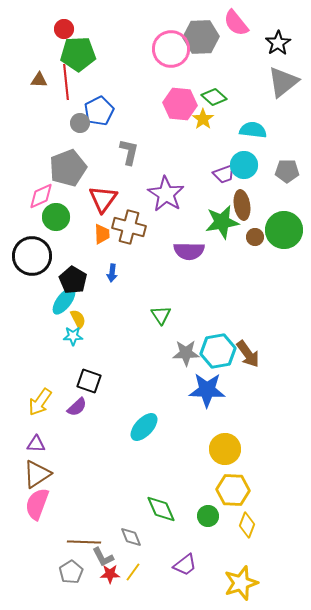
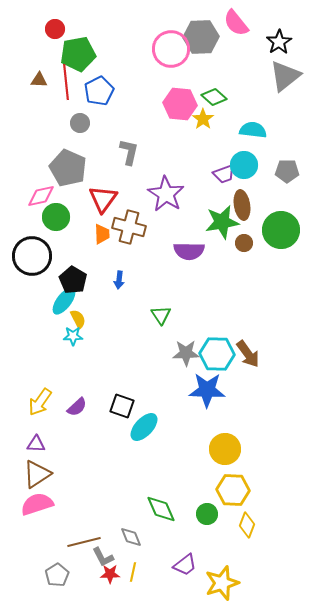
red circle at (64, 29): moved 9 px left
black star at (278, 43): moved 1 px right, 1 px up
green pentagon at (78, 54): rotated 8 degrees counterclockwise
gray triangle at (283, 82): moved 2 px right, 6 px up
blue pentagon at (99, 111): moved 20 px up
gray pentagon at (68, 168): rotated 27 degrees counterclockwise
pink diamond at (41, 196): rotated 12 degrees clockwise
green circle at (284, 230): moved 3 px left
brown circle at (255, 237): moved 11 px left, 6 px down
blue arrow at (112, 273): moved 7 px right, 7 px down
cyan hexagon at (218, 351): moved 1 px left, 3 px down; rotated 12 degrees clockwise
black square at (89, 381): moved 33 px right, 25 px down
pink semicircle at (37, 504): rotated 52 degrees clockwise
green circle at (208, 516): moved 1 px left, 2 px up
brown line at (84, 542): rotated 16 degrees counterclockwise
gray pentagon at (71, 572): moved 14 px left, 3 px down
yellow line at (133, 572): rotated 24 degrees counterclockwise
yellow star at (241, 583): moved 19 px left
